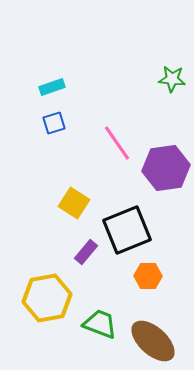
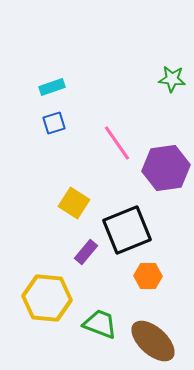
yellow hexagon: rotated 15 degrees clockwise
